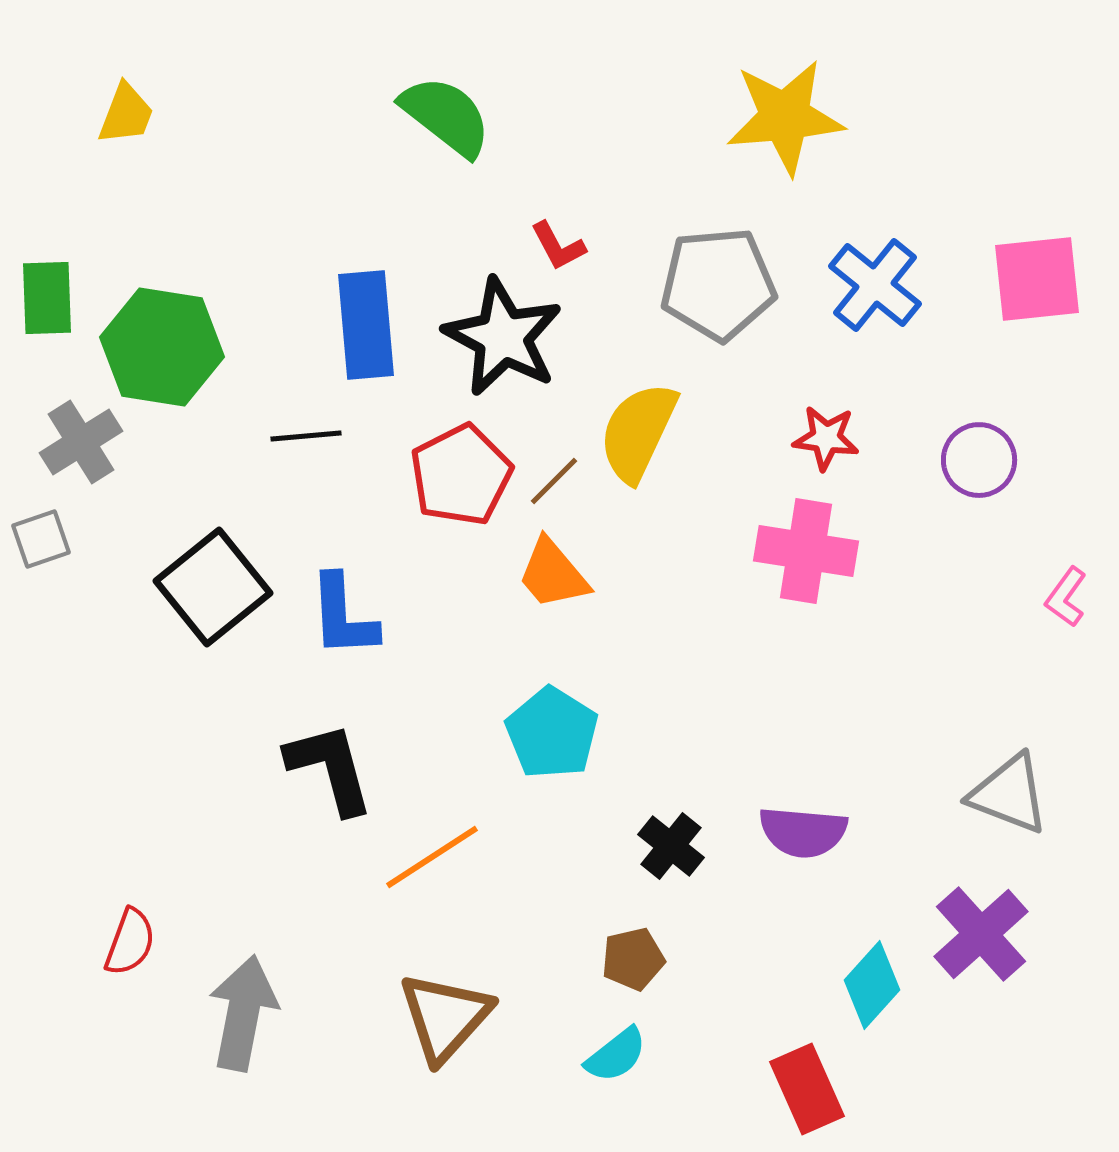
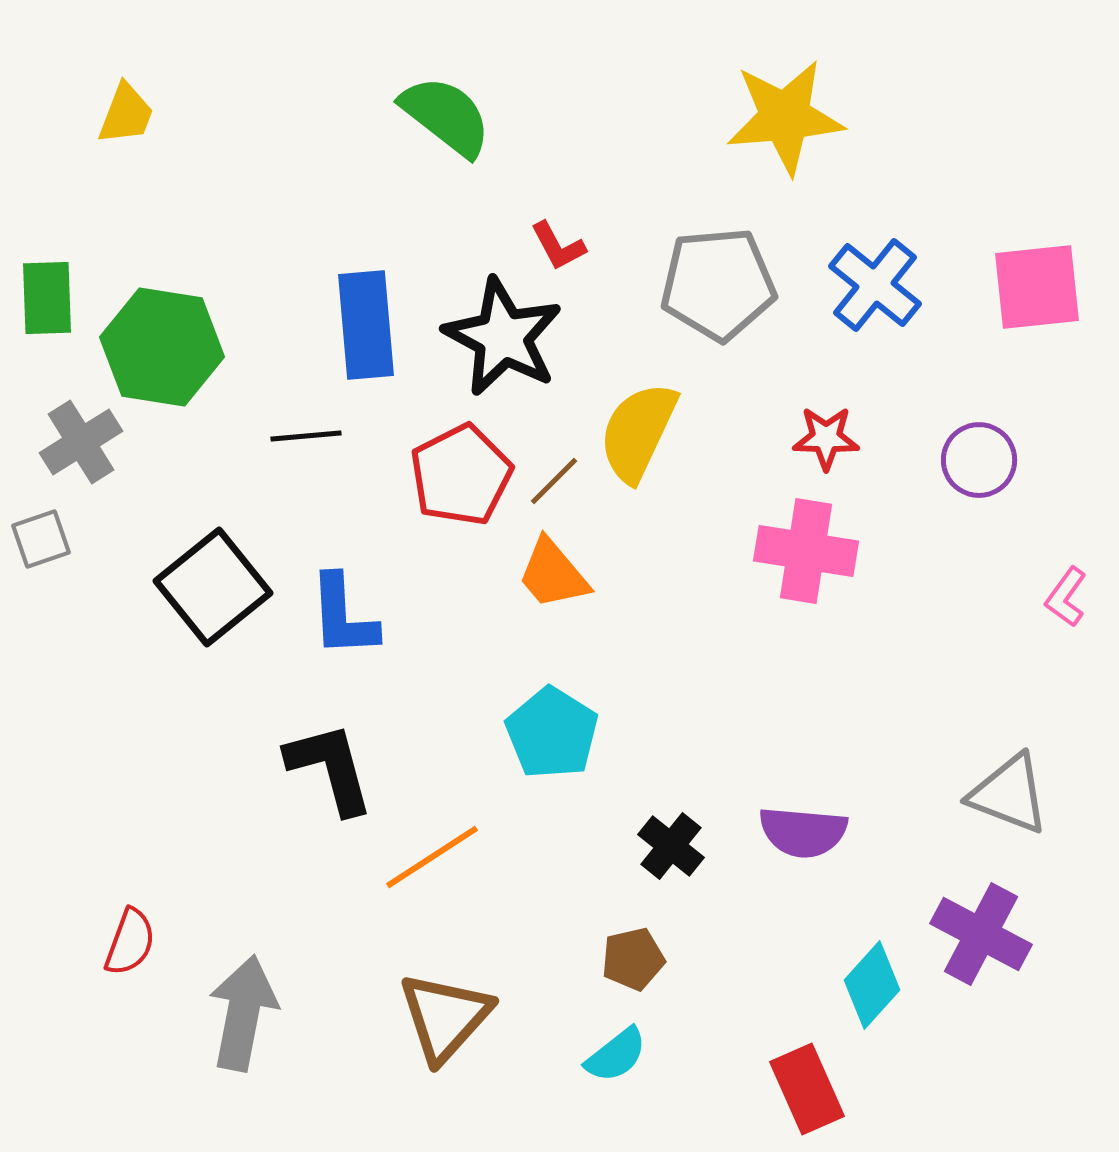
pink square: moved 8 px down
red star: rotated 6 degrees counterclockwise
purple cross: rotated 20 degrees counterclockwise
